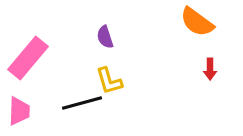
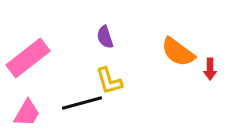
orange semicircle: moved 19 px left, 30 px down
pink rectangle: rotated 12 degrees clockwise
pink trapezoid: moved 8 px right, 2 px down; rotated 28 degrees clockwise
